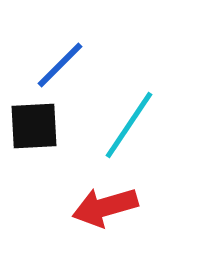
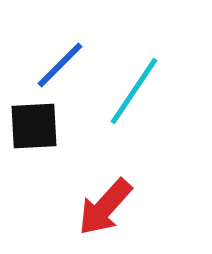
cyan line: moved 5 px right, 34 px up
red arrow: rotated 32 degrees counterclockwise
